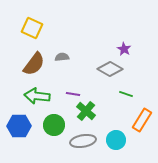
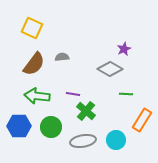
purple star: rotated 16 degrees clockwise
green line: rotated 16 degrees counterclockwise
green circle: moved 3 px left, 2 px down
